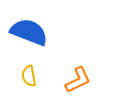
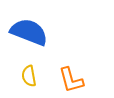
orange L-shape: moved 7 px left; rotated 100 degrees clockwise
